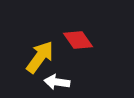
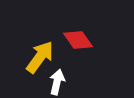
white arrow: rotated 95 degrees clockwise
